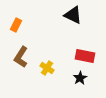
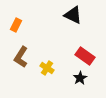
red rectangle: rotated 24 degrees clockwise
